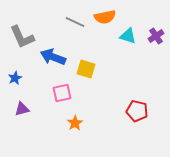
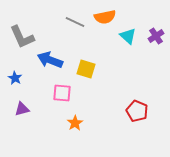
cyan triangle: rotated 24 degrees clockwise
blue arrow: moved 3 px left, 3 px down
blue star: rotated 16 degrees counterclockwise
pink square: rotated 18 degrees clockwise
red pentagon: rotated 10 degrees clockwise
